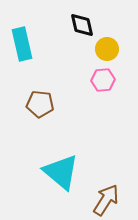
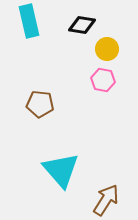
black diamond: rotated 68 degrees counterclockwise
cyan rectangle: moved 7 px right, 23 px up
pink hexagon: rotated 15 degrees clockwise
cyan triangle: moved 2 px up; rotated 9 degrees clockwise
